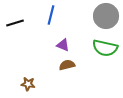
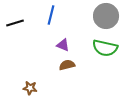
brown star: moved 2 px right, 4 px down
